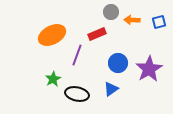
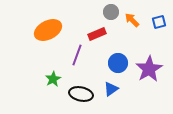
orange arrow: rotated 42 degrees clockwise
orange ellipse: moved 4 px left, 5 px up
black ellipse: moved 4 px right
